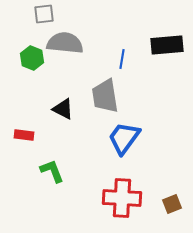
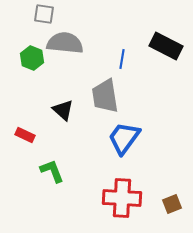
gray square: rotated 15 degrees clockwise
black rectangle: moved 1 px left, 1 px down; rotated 32 degrees clockwise
black triangle: moved 1 px down; rotated 15 degrees clockwise
red rectangle: moved 1 px right; rotated 18 degrees clockwise
